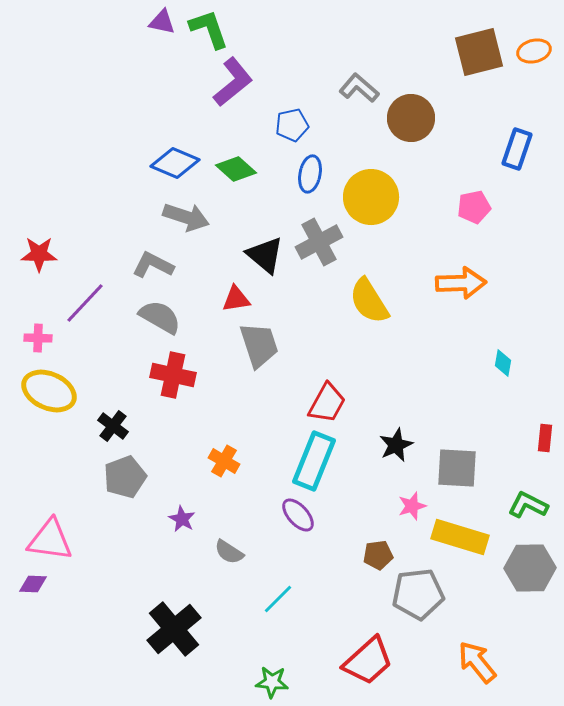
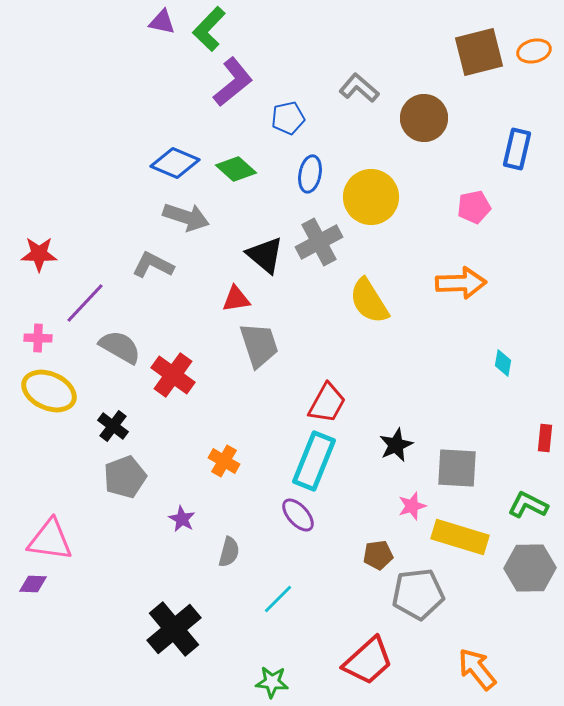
green L-shape at (209, 29): rotated 117 degrees counterclockwise
brown circle at (411, 118): moved 13 px right
blue pentagon at (292, 125): moved 4 px left, 7 px up
blue rectangle at (517, 149): rotated 6 degrees counterclockwise
gray semicircle at (160, 317): moved 40 px left, 30 px down
red cross at (173, 375): rotated 24 degrees clockwise
gray semicircle at (229, 552): rotated 108 degrees counterclockwise
orange arrow at (477, 662): moved 7 px down
